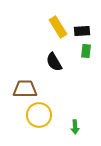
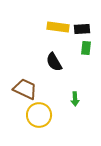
yellow rectangle: rotated 50 degrees counterclockwise
black rectangle: moved 2 px up
green rectangle: moved 3 px up
brown trapezoid: rotated 25 degrees clockwise
green arrow: moved 28 px up
